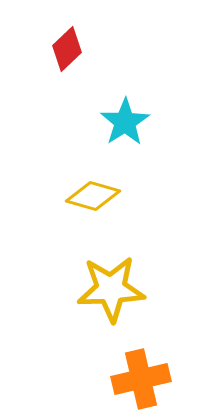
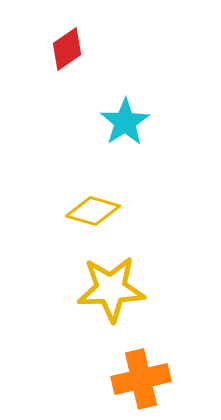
red diamond: rotated 9 degrees clockwise
yellow diamond: moved 15 px down
